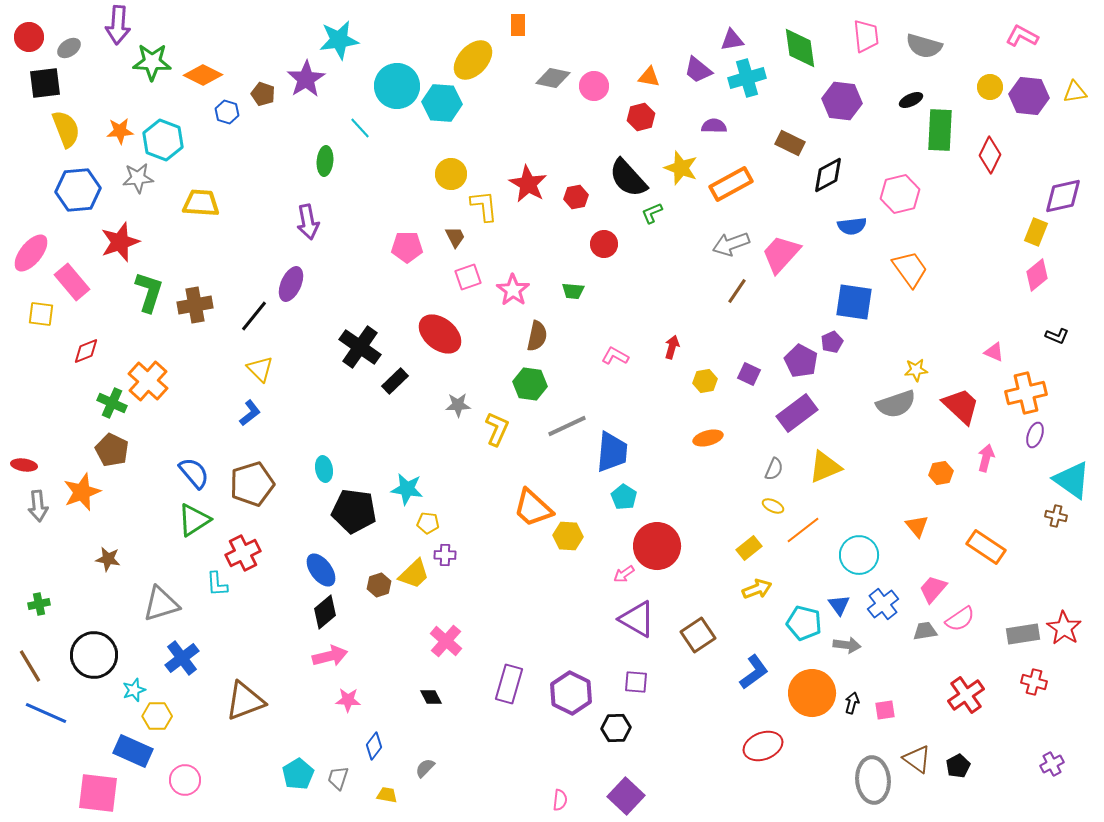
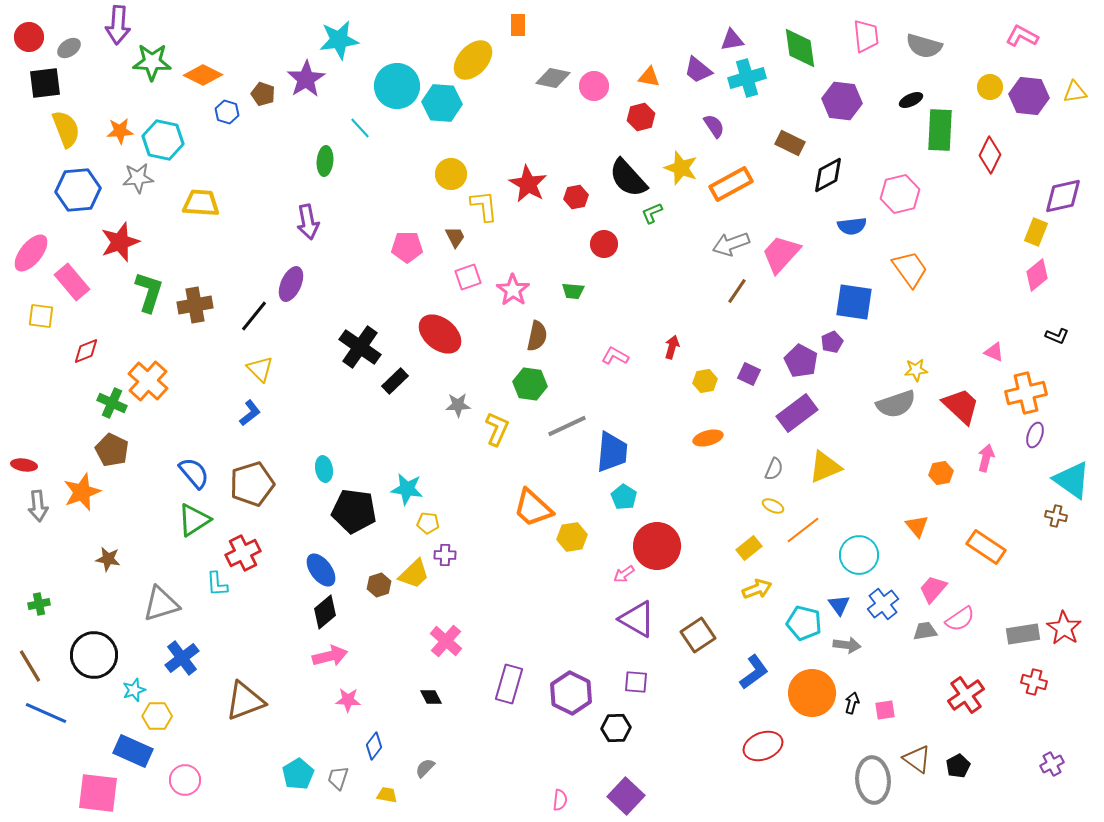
purple semicircle at (714, 126): rotated 55 degrees clockwise
cyan hexagon at (163, 140): rotated 9 degrees counterclockwise
yellow square at (41, 314): moved 2 px down
yellow hexagon at (568, 536): moved 4 px right, 1 px down; rotated 12 degrees counterclockwise
